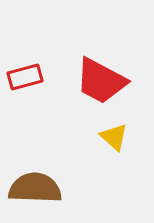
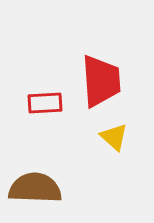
red rectangle: moved 20 px right, 26 px down; rotated 12 degrees clockwise
red trapezoid: rotated 122 degrees counterclockwise
